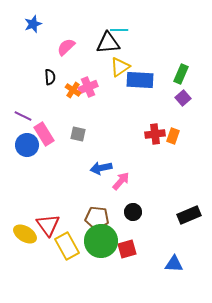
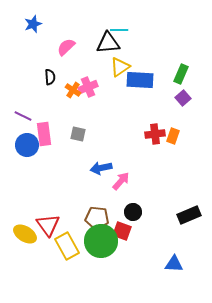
pink rectangle: rotated 25 degrees clockwise
red square: moved 5 px left, 18 px up; rotated 36 degrees clockwise
